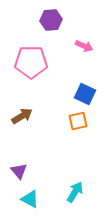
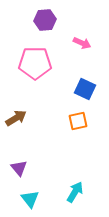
purple hexagon: moved 6 px left
pink arrow: moved 2 px left, 3 px up
pink pentagon: moved 4 px right, 1 px down
blue square: moved 5 px up
brown arrow: moved 6 px left, 2 px down
purple triangle: moved 3 px up
cyan triangle: rotated 24 degrees clockwise
